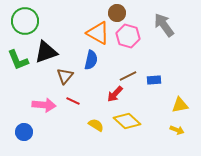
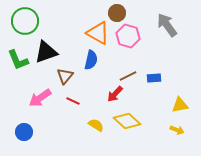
gray arrow: moved 3 px right
blue rectangle: moved 2 px up
pink arrow: moved 4 px left, 7 px up; rotated 140 degrees clockwise
